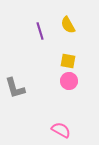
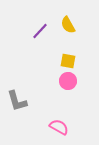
purple line: rotated 60 degrees clockwise
pink circle: moved 1 px left
gray L-shape: moved 2 px right, 13 px down
pink semicircle: moved 2 px left, 3 px up
